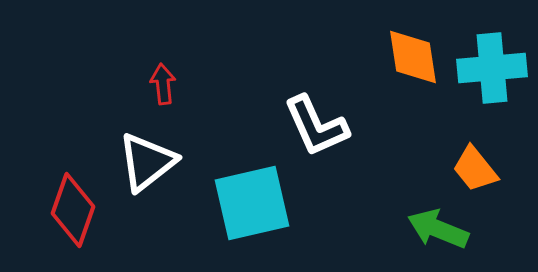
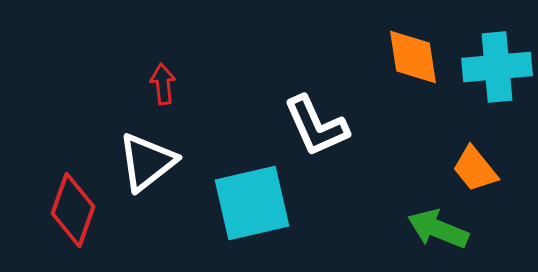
cyan cross: moved 5 px right, 1 px up
